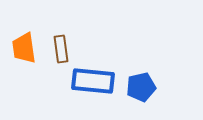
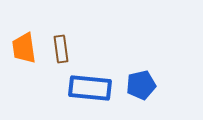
blue rectangle: moved 3 px left, 7 px down
blue pentagon: moved 2 px up
